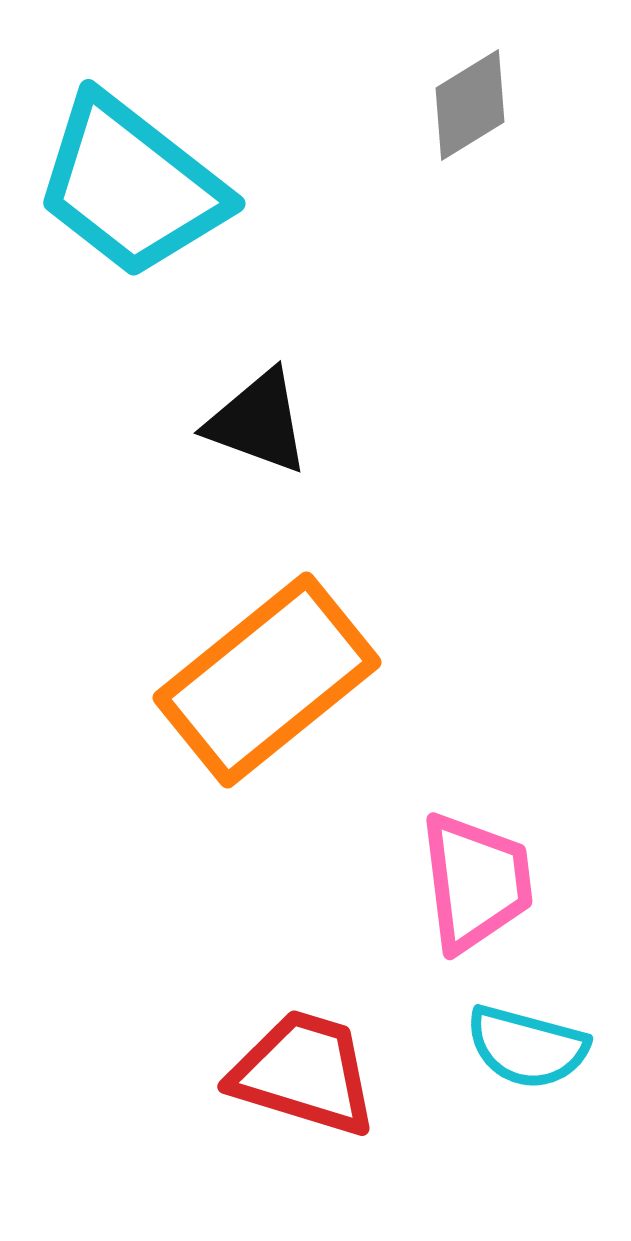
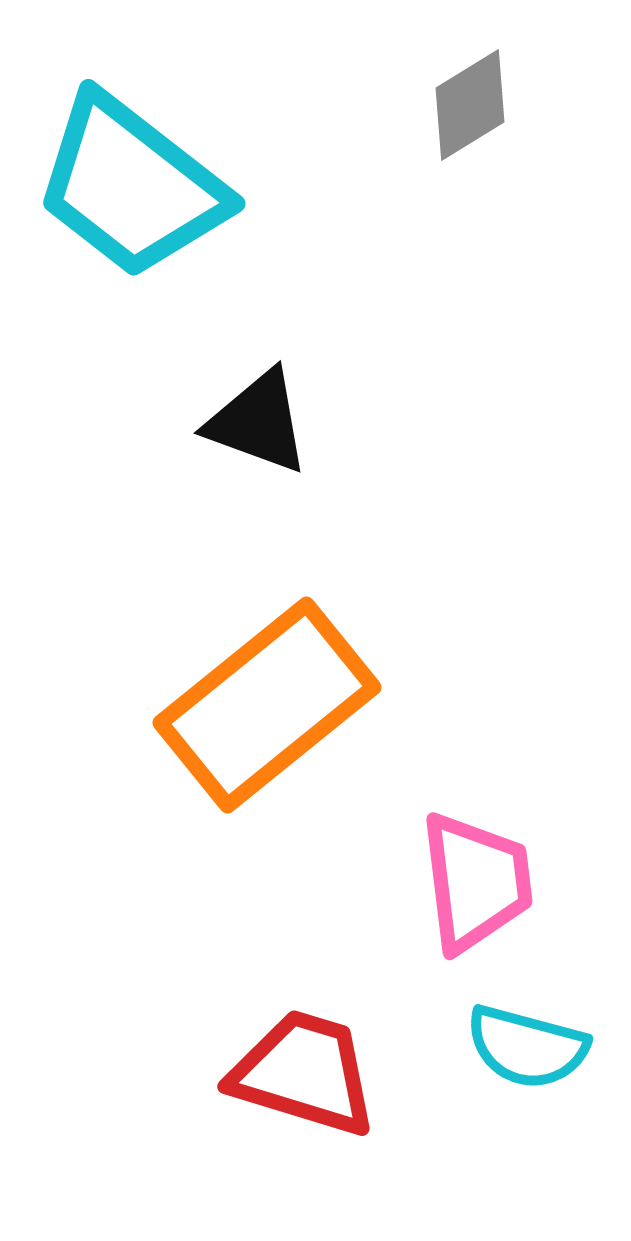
orange rectangle: moved 25 px down
